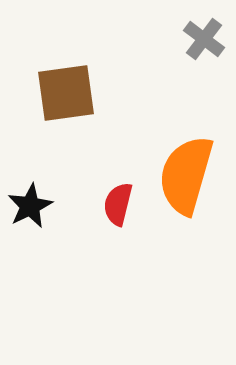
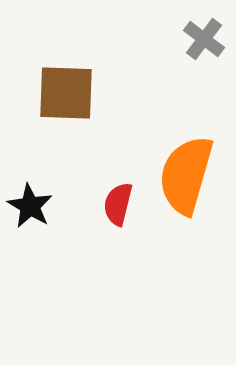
brown square: rotated 10 degrees clockwise
black star: rotated 15 degrees counterclockwise
